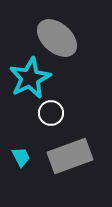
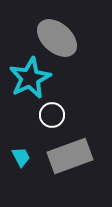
white circle: moved 1 px right, 2 px down
